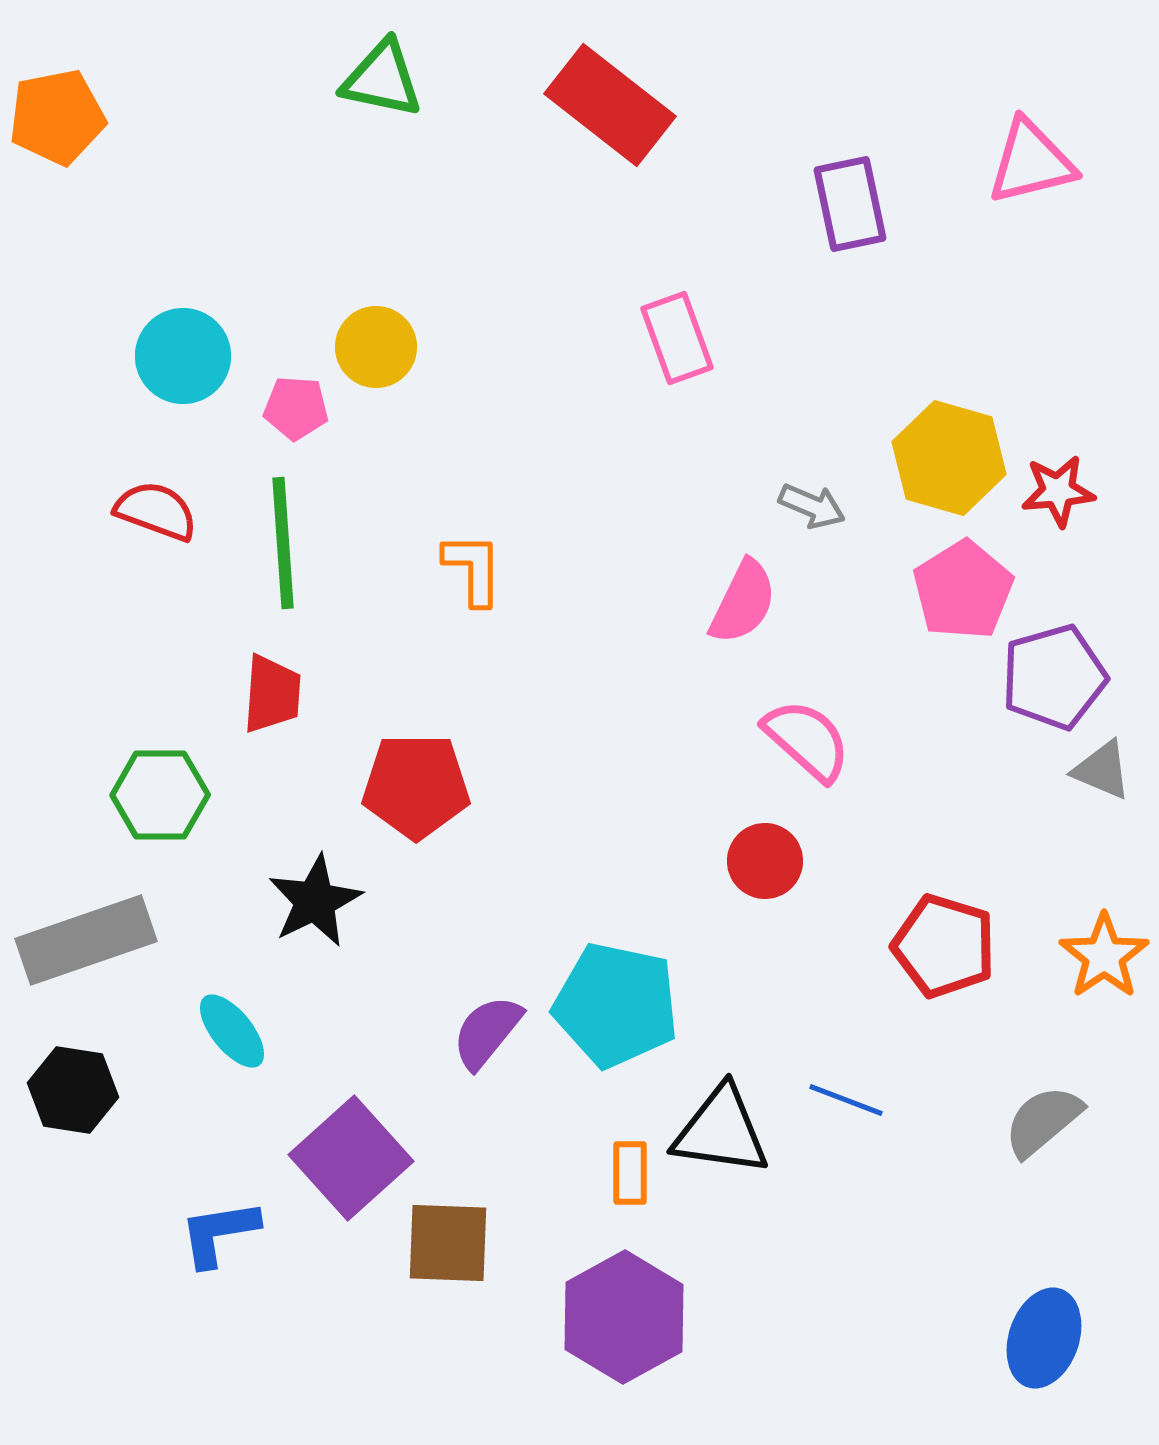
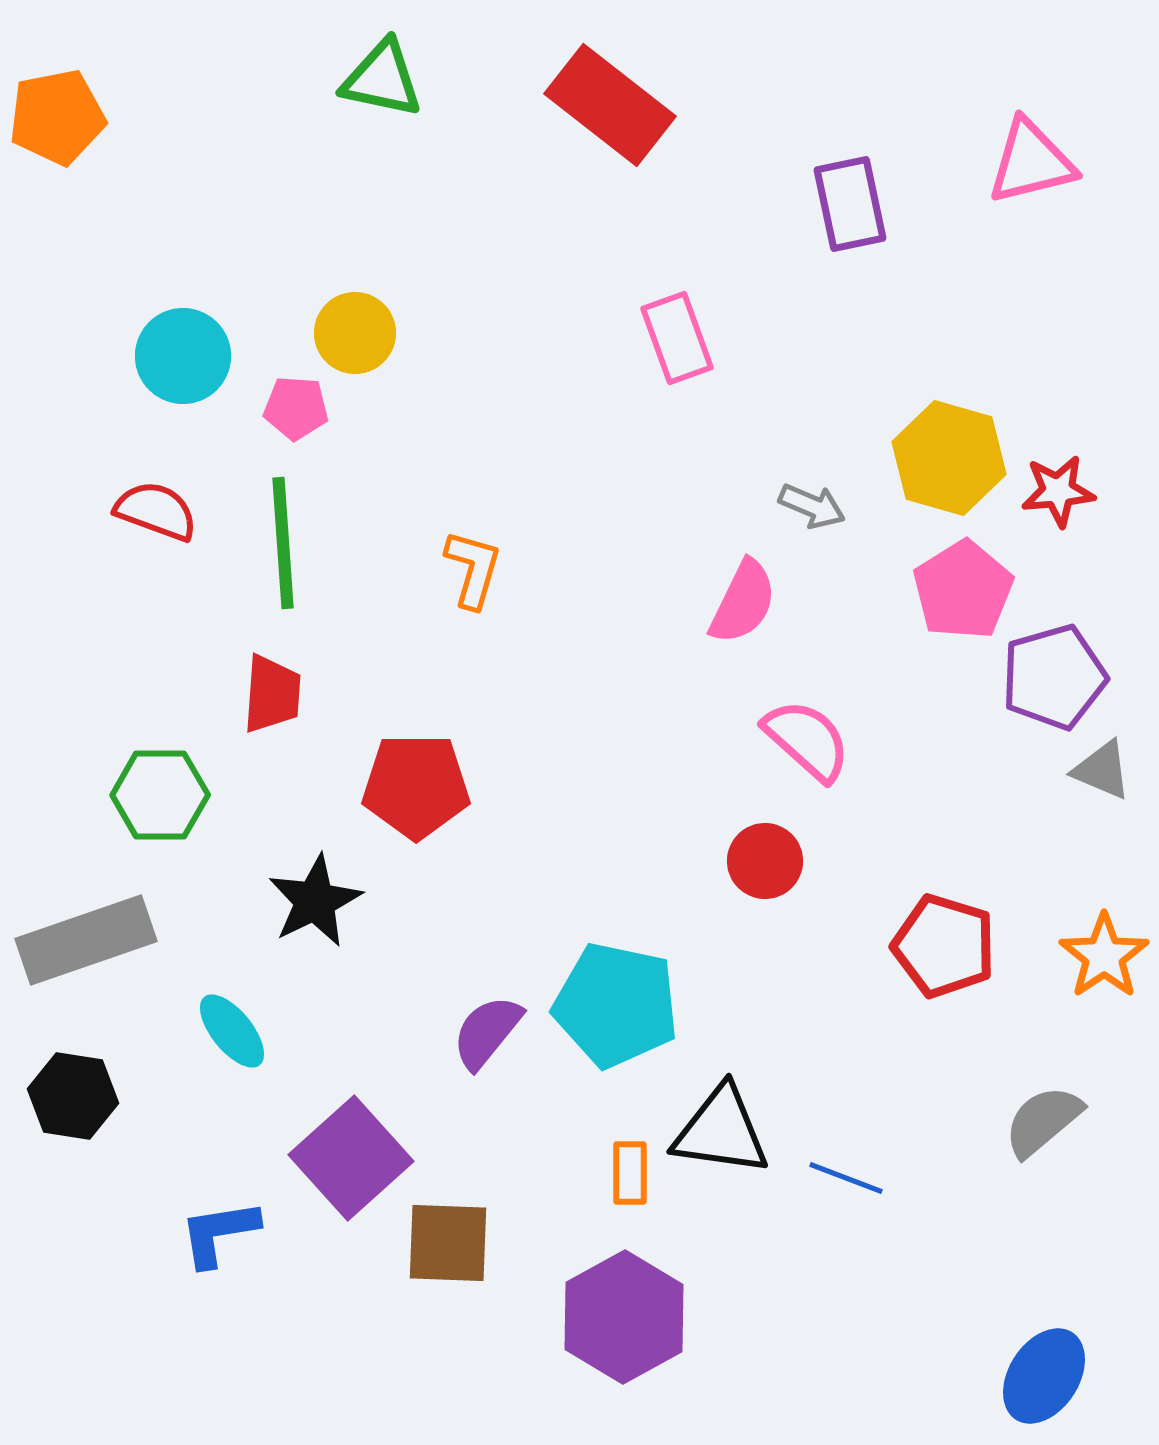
yellow circle at (376, 347): moved 21 px left, 14 px up
orange L-shape at (473, 569): rotated 16 degrees clockwise
black hexagon at (73, 1090): moved 6 px down
blue line at (846, 1100): moved 78 px down
blue ellipse at (1044, 1338): moved 38 px down; rotated 14 degrees clockwise
